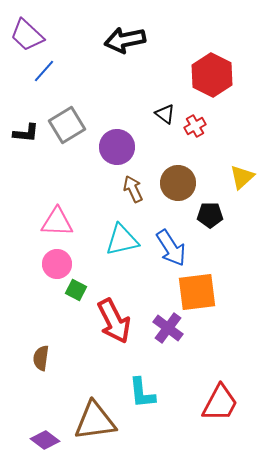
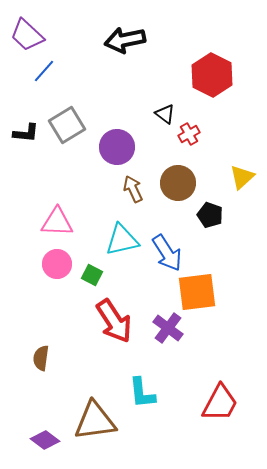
red cross: moved 6 px left, 8 px down
black pentagon: rotated 20 degrees clockwise
blue arrow: moved 4 px left, 5 px down
green square: moved 16 px right, 15 px up
red arrow: rotated 6 degrees counterclockwise
